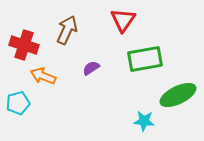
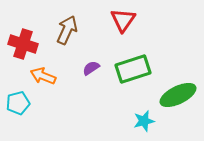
red cross: moved 1 px left, 1 px up
green rectangle: moved 12 px left, 10 px down; rotated 8 degrees counterclockwise
cyan star: rotated 20 degrees counterclockwise
